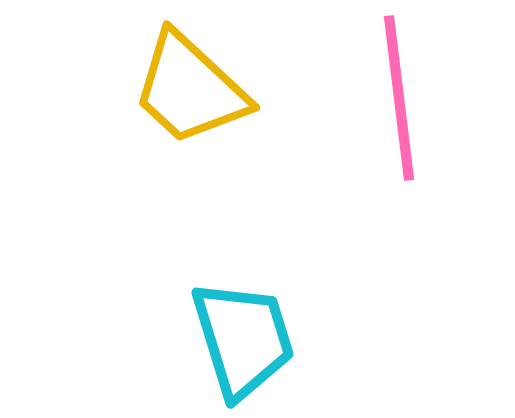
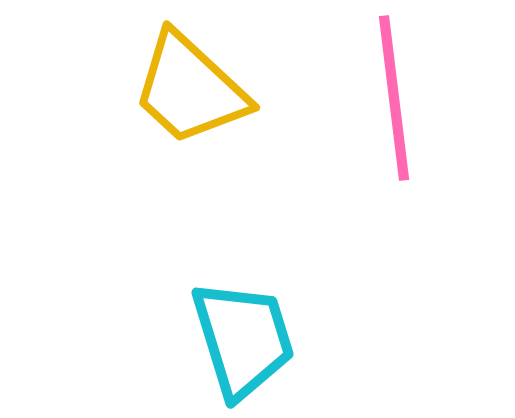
pink line: moved 5 px left
